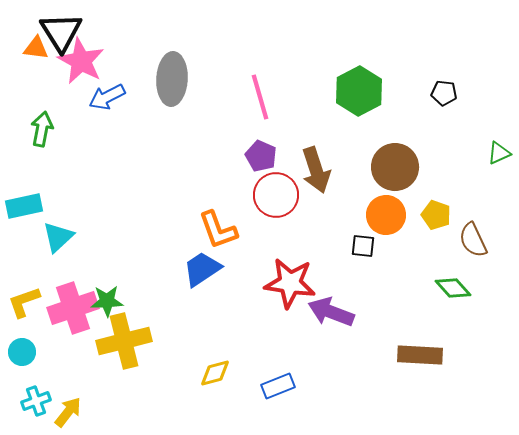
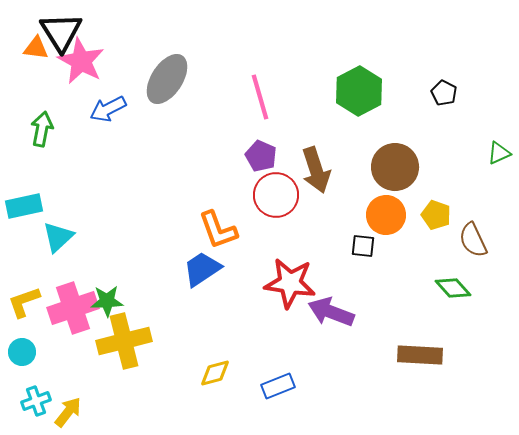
gray ellipse: moved 5 px left; rotated 30 degrees clockwise
black pentagon: rotated 20 degrees clockwise
blue arrow: moved 1 px right, 12 px down
